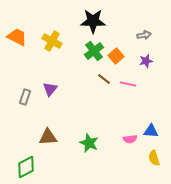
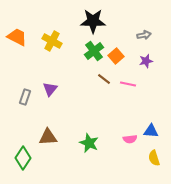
green diamond: moved 3 px left, 9 px up; rotated 30 degrees counterclockwise
